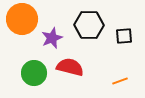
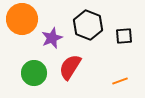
black hexagon: moved 1 px left; rotated 20 degrees clockwise
red semicircle: rotated 72 degrees counterclockwise
